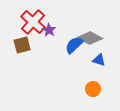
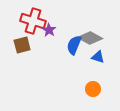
red cross: moved 1 px up; rotated 25 degrees counterclockwise
blue semicircle: rotated 24 degrees counterclockwise
blue triangle: moved 1 px left, 3 px up
